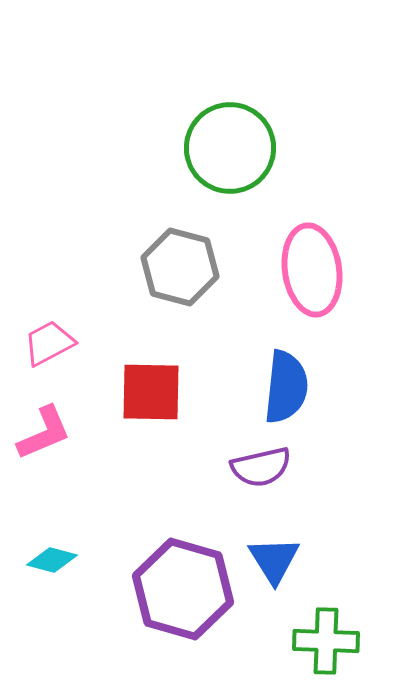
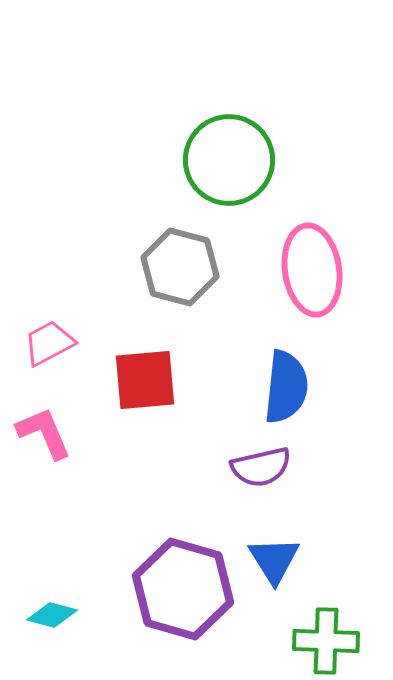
green circle: moved 1 px left, 12 px down
red square: moved 6 px left, 12 px up; rotated 6 degrees counterclockwise
pink L-shape: rotated 90 degrees counterclockwise
cyan diamond: moved 55 px down
